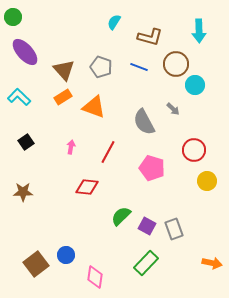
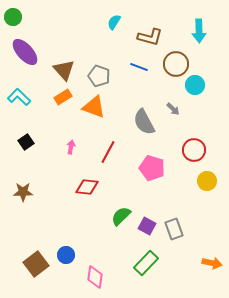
gray pentagon: moved 2 px left, 9 px down
